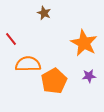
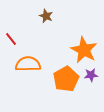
brown star: moved 2 px right, 3 px down
orange star: moved 7 px down
purple star: moved 2 px right, 1 px up
orange pentagon: moved 12 px right, 2 px up
